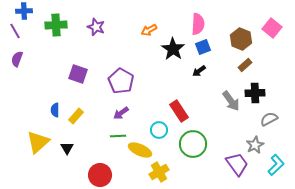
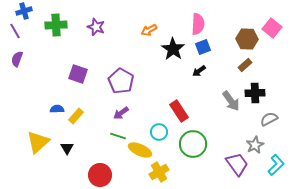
blue cross: rotated 14 degrees counterclockwise
brown hexagon: moved 6 px right; rotated 20 degrees counterclockwise
blue semicircle: moved 2 px right, 1 px up; rotated 88 degrees clockwise
cyan circle: moved 2 px down
green line: rotated 21 degrees clockwise
